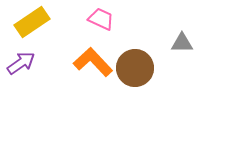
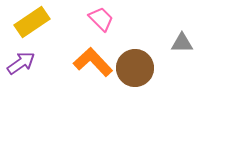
pink trapezoid: rotated 20 degrees clockwise
